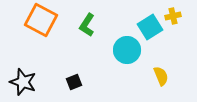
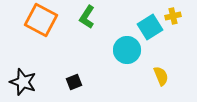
green L-shape: moved 8 px up
